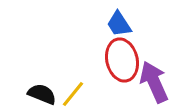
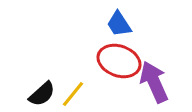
red ellipse: moved 3 px left, 1 px down; rotated 57 degrees counterclockwise
black semicircle: rotated 116 degrees clockwise
